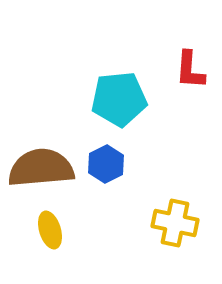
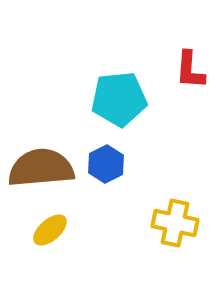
yellow ellipse: rotated 66 degrees clockwise
